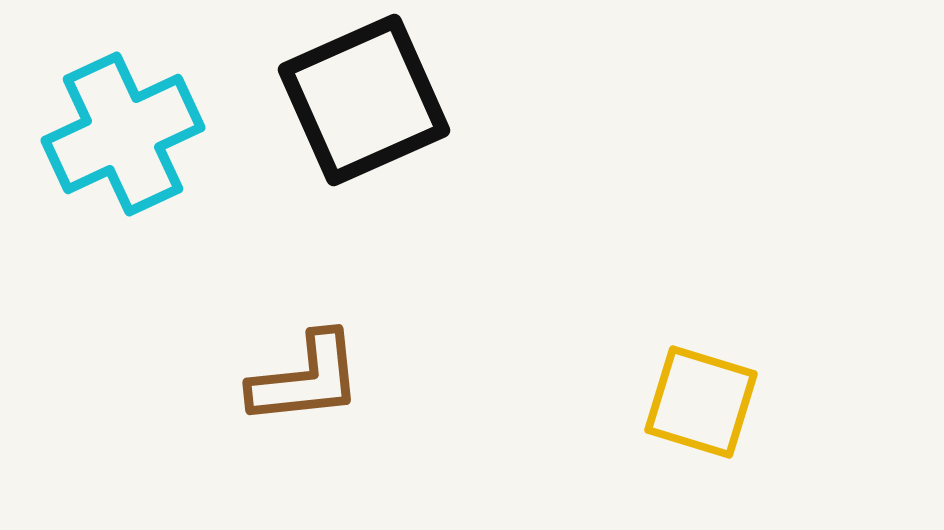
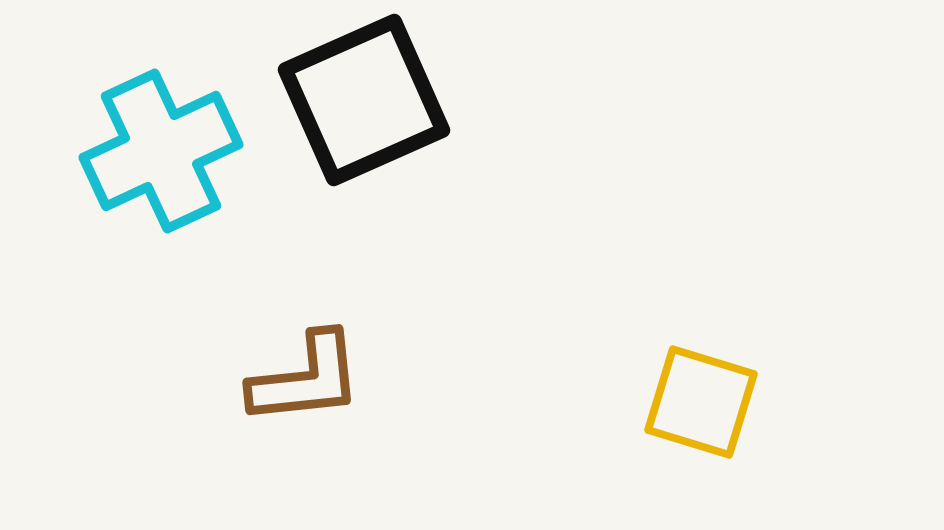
cyan cross: moved 38 px right, 17 px down
